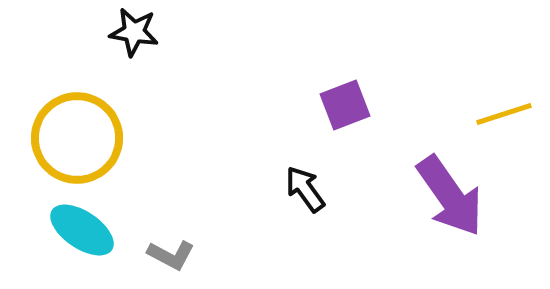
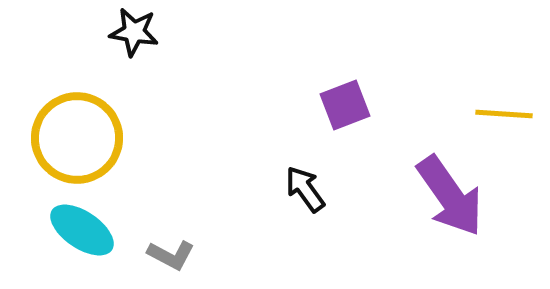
yellow line: rotated 22 degrees clockwise
